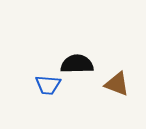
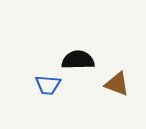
black semicircle: moved 1 px right, 4 px up
